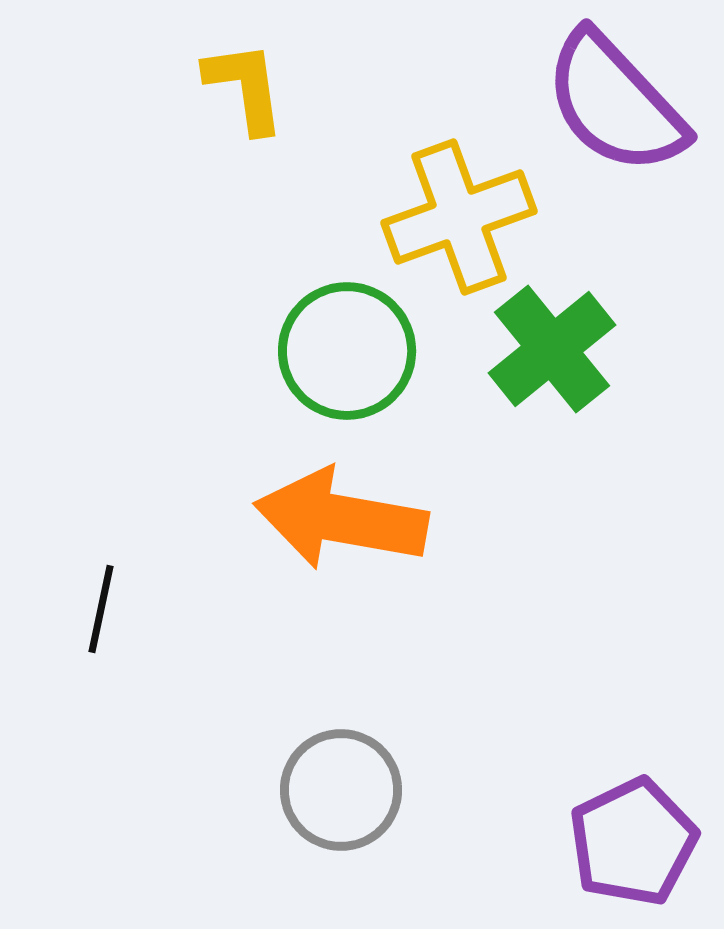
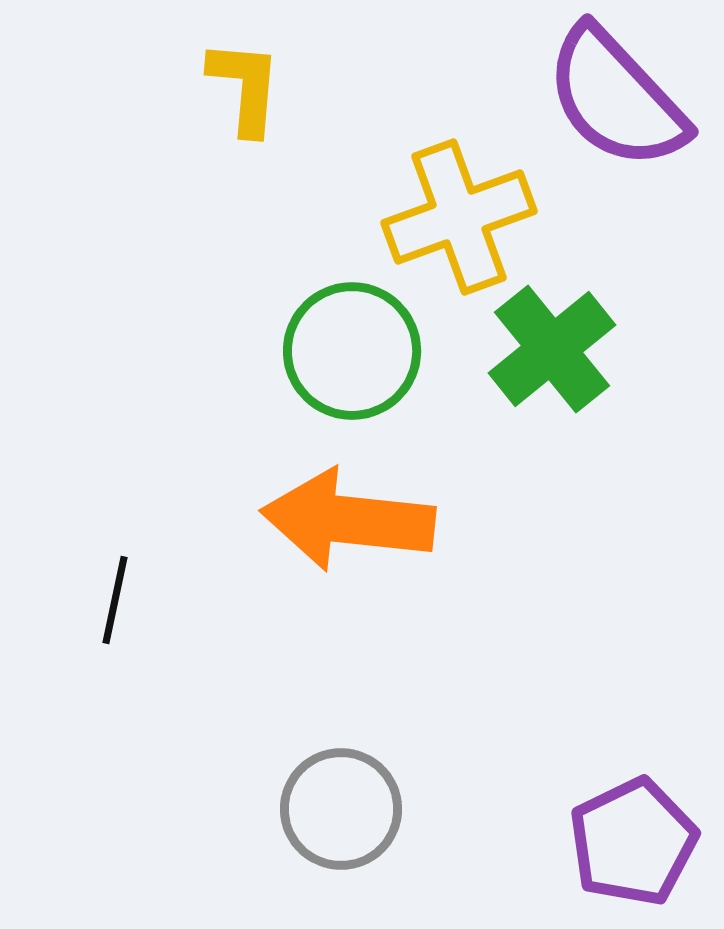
yellow L-shape: rotated 13 degrees clockwise
purple semicircle: moved 1 px right, 5 px up
green circle: moved 5 px right
orange arrow: moved 7 px right, 1 px down; rotated 4 degrees counterclockwise
black line: moved 14 px right, 9 px up
gray circle: moved 19 px down
